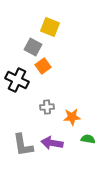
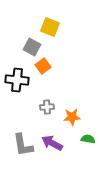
gray square: moved 1 px left
black cross: rotated 20 degrees counterclockwise
purple arrow: rotated 20 degrees clockwise
